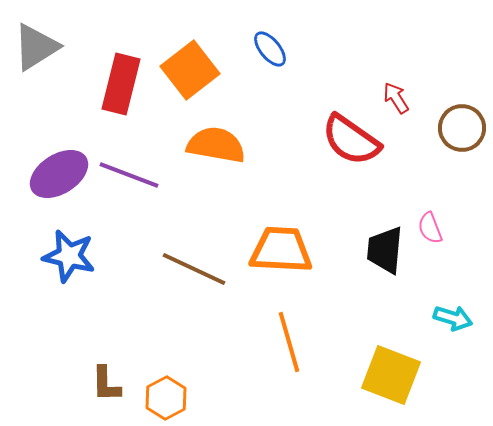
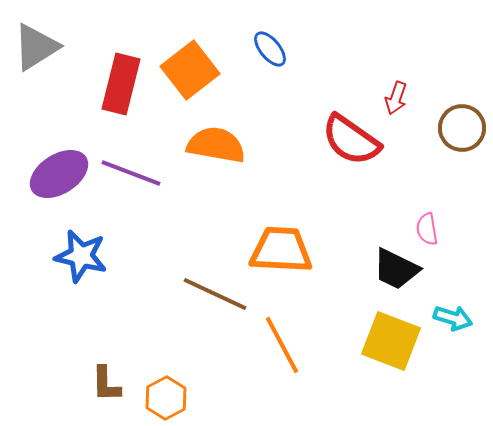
red arrow: rotated 128 degrees counterclockwise
purple line: moved 2 px right, 2 px up
pink semicircle: moved 3 px left, 1 px down; rotated 12 degrees clockwise
black trapezoid: moved 11 px right, 19 px down; rotated 69 degrees counterclockwise
blue star: moved 12 px right
brown line: moved 21 px right, 25 px down
orange line: moved 7 px left, 3 px down; rotated 12 degrees counterclockwise
yellow square: moved 34 px up
